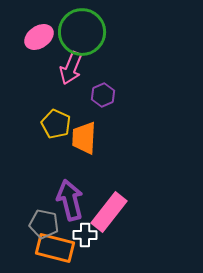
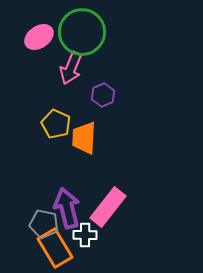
purple arrow: moved 3 px left, 8 px down
pink rectangle: moved 1 px left, 5 px up
orange rectangle: rotated 45 degrees clockwise
